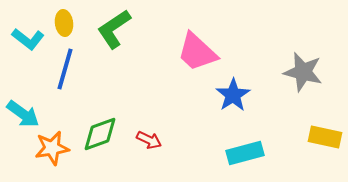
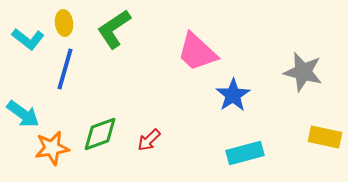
red arrow: rotated 110 degrees clockwise
